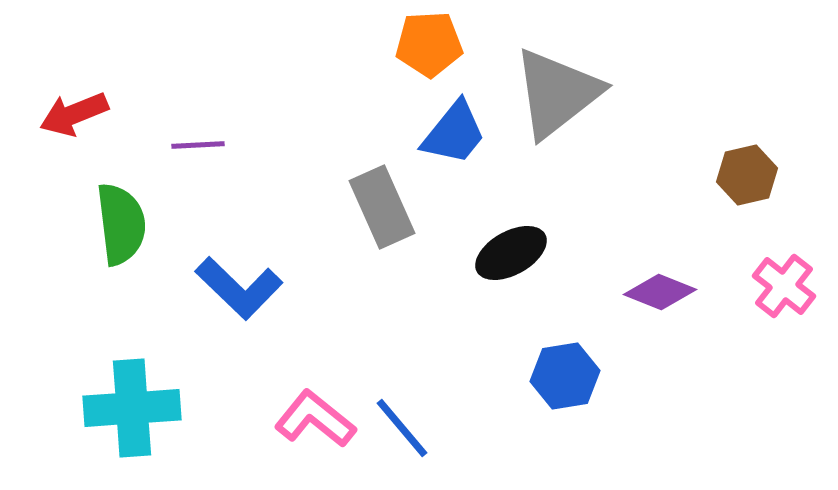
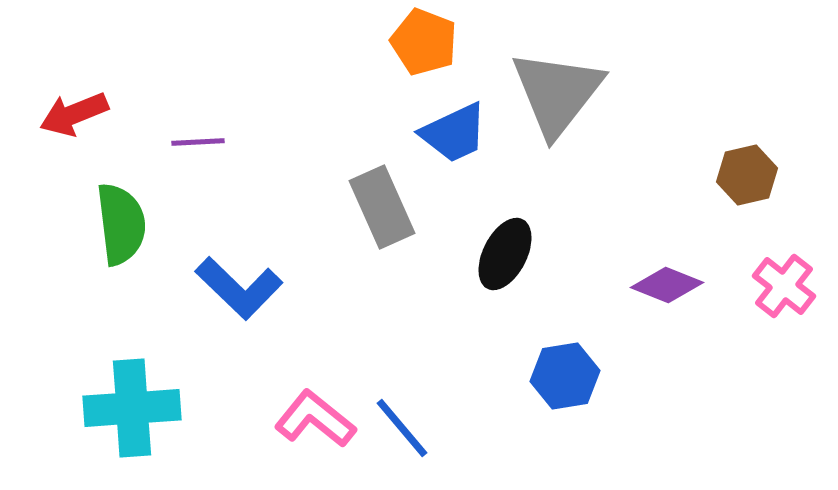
orange pentagon: moved 5 px left, 2 px up; rotated 24 degrees clockwise
gray triangle: rotated 14 degrees counterclockwise
blue trapezoid: rotated 26 degrees clockwise
purple line: moved 3 px up
black ellipse: moved 6 px left, 1 px down; rotated 34 degrees counterclockwise
purple diamond: moved 7 px right, 7 px up
